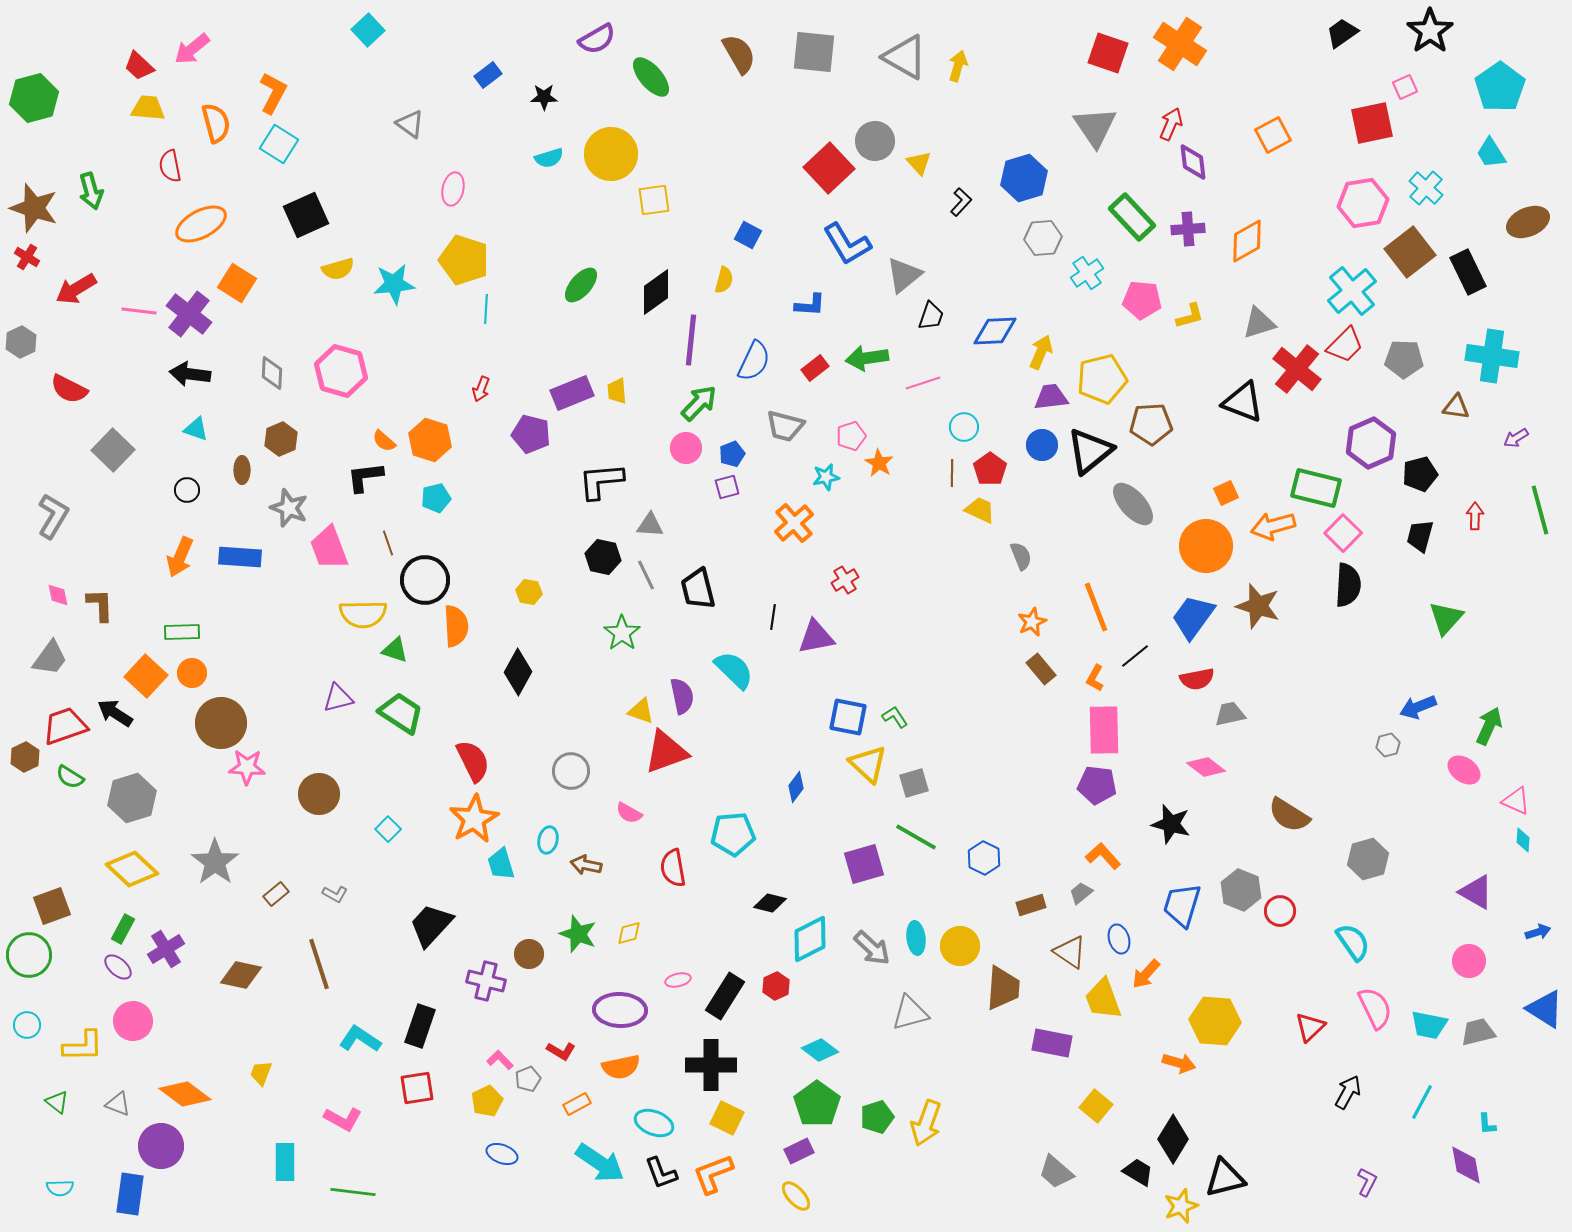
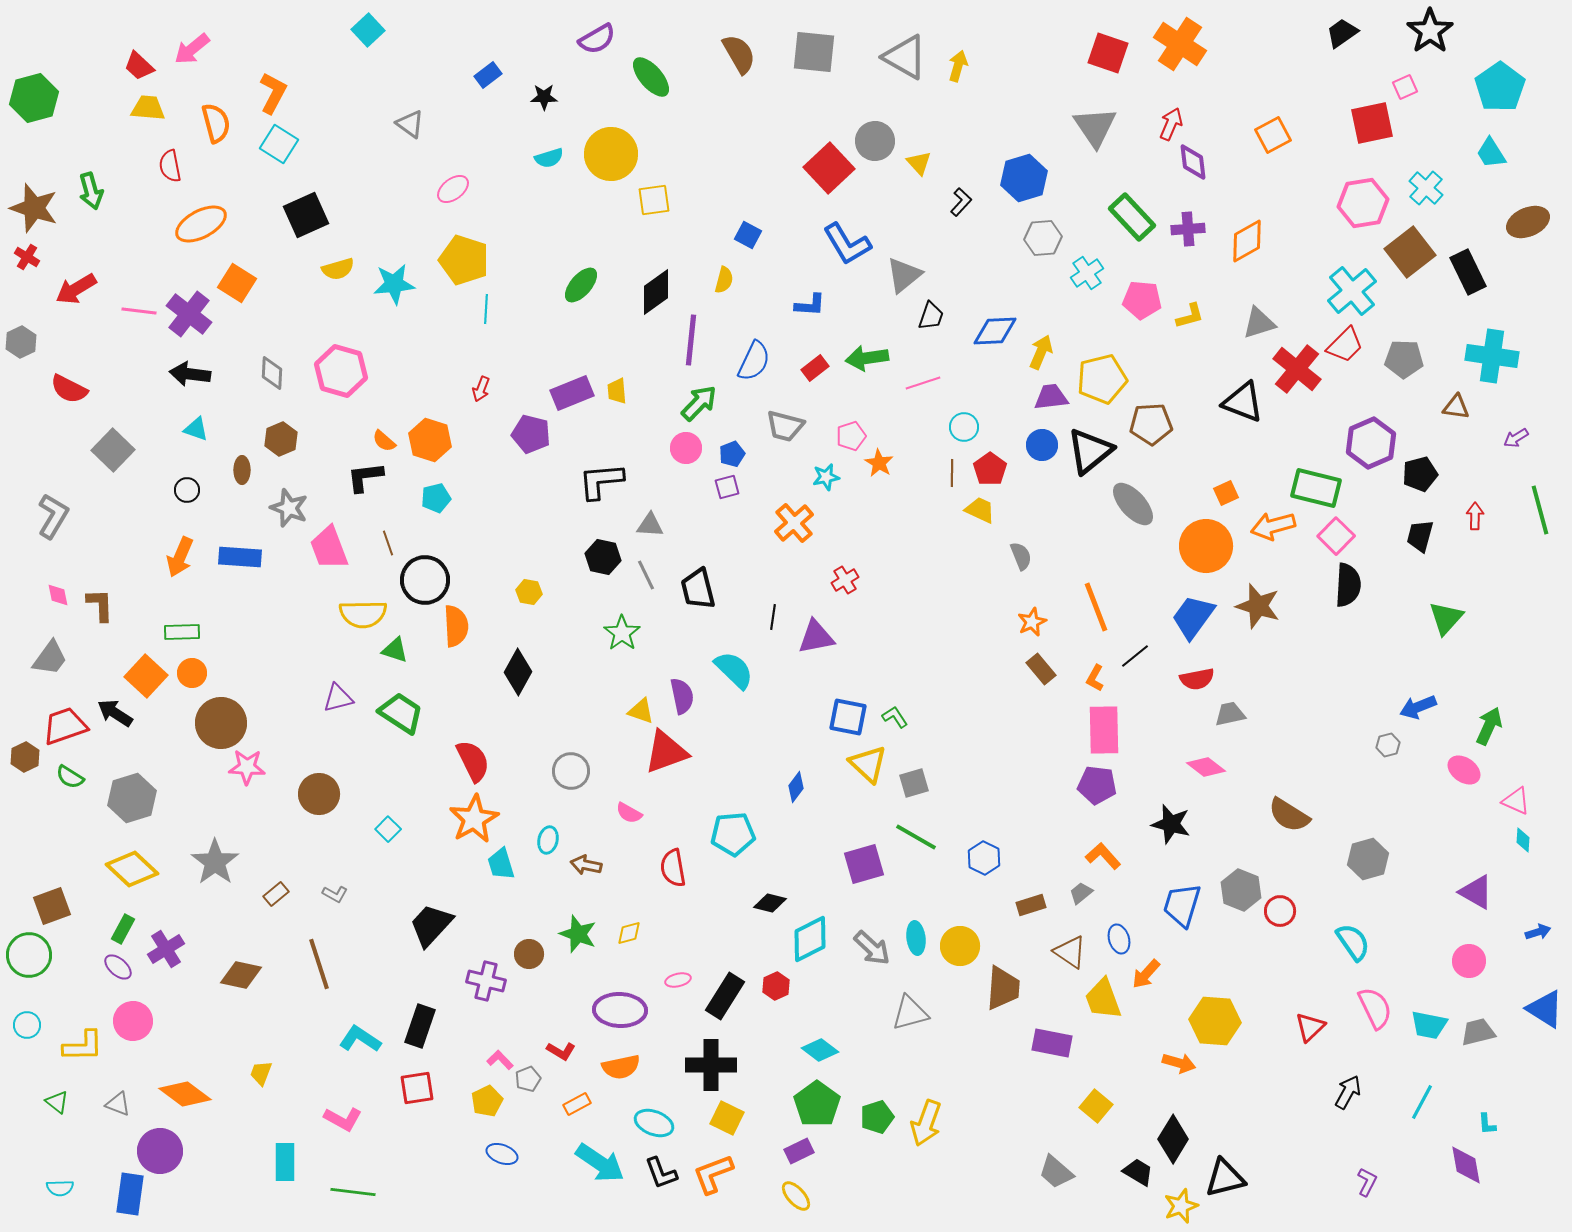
pink ellipse at (453, 189): rotated 40 degrees clockwise
pink square at (1343, 533): moved 7 px left, 3 px down
purple circle at (161, 1146): moved 1 px left, 5 px down
